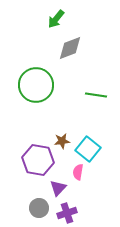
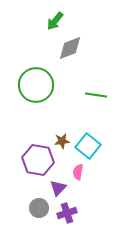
green arrow: moved 1 px left, 2 px down
cyan square: moved 3 px up
